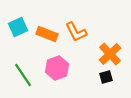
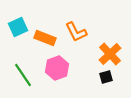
orange rectangle: moved 2 px left, 4 px down
